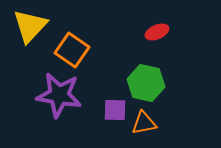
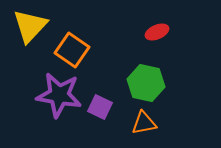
purple square: moved 15 px left, 3 px up; rotated 25 degrees clockwise
